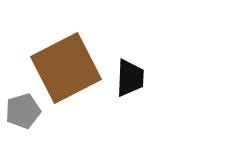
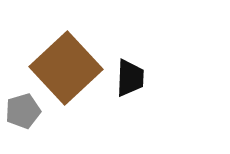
brown square: rotated 16 degrees counterclockwise
